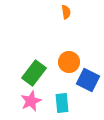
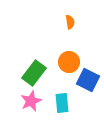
orange semicircle: moved 4 px right, 10 px down
